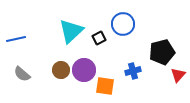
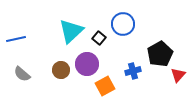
black square: rotated 24 degrees counterclockwise
black pentagon: moved 2 px left, 2 px down; rotated 15 degrees counterclockwise
purple circle: moved 3 px right, 6 px up
orange square: rotated 36 degrees counterclockwise
